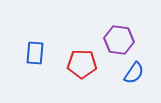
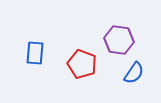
red pentagon: rotated 20 degrees clockwise
